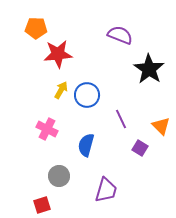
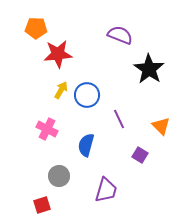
purple line: moved 2 px left
purple square: moved 7 px down
